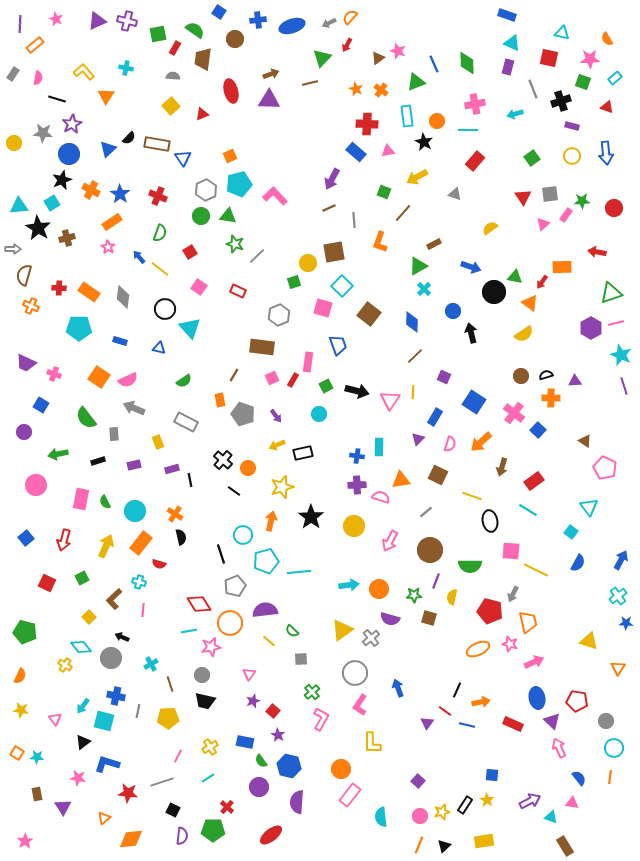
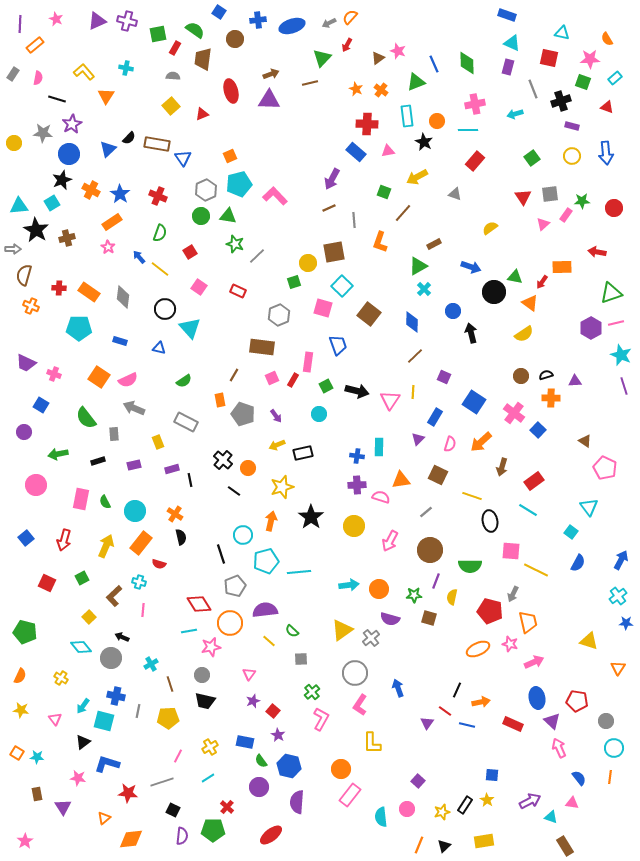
black star at (38, 228): moved 2 px left, 2 px down
brown L-shape at (114, 599): moved 3 px up
yellow cross at (65, 665): moved 4 px left, 13 px down
pink circle at (420, 816): moved 13 px left, 7 px up
